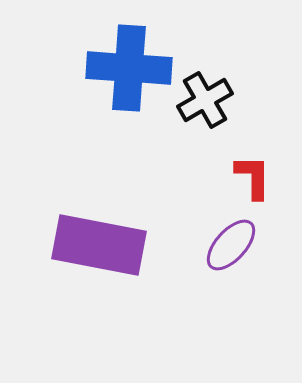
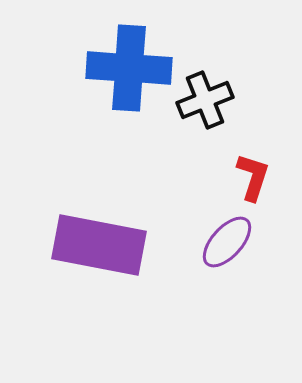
black cross: rotated 8 degrees clockwise
red L-shape: rotated 18 degrees clockwise
purple ellipse: moved 4 px left, 3 px up
